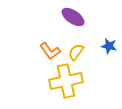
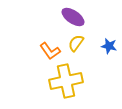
yellow semicircle: moved 9 px up
